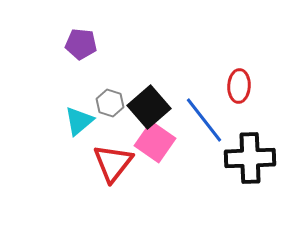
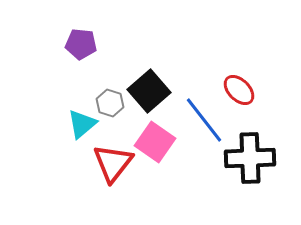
red ellipse: moved 4 px down; rotated 48 degrees counterclockwise
black square: moved 16 px up
cyan triangle: moved 3 px right, 3 px down
